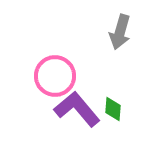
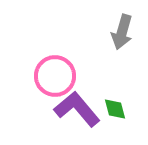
gray arrow: moved 2 px right
green diamond: moved 2 px right; rotated 20 degrees counterclockwise
